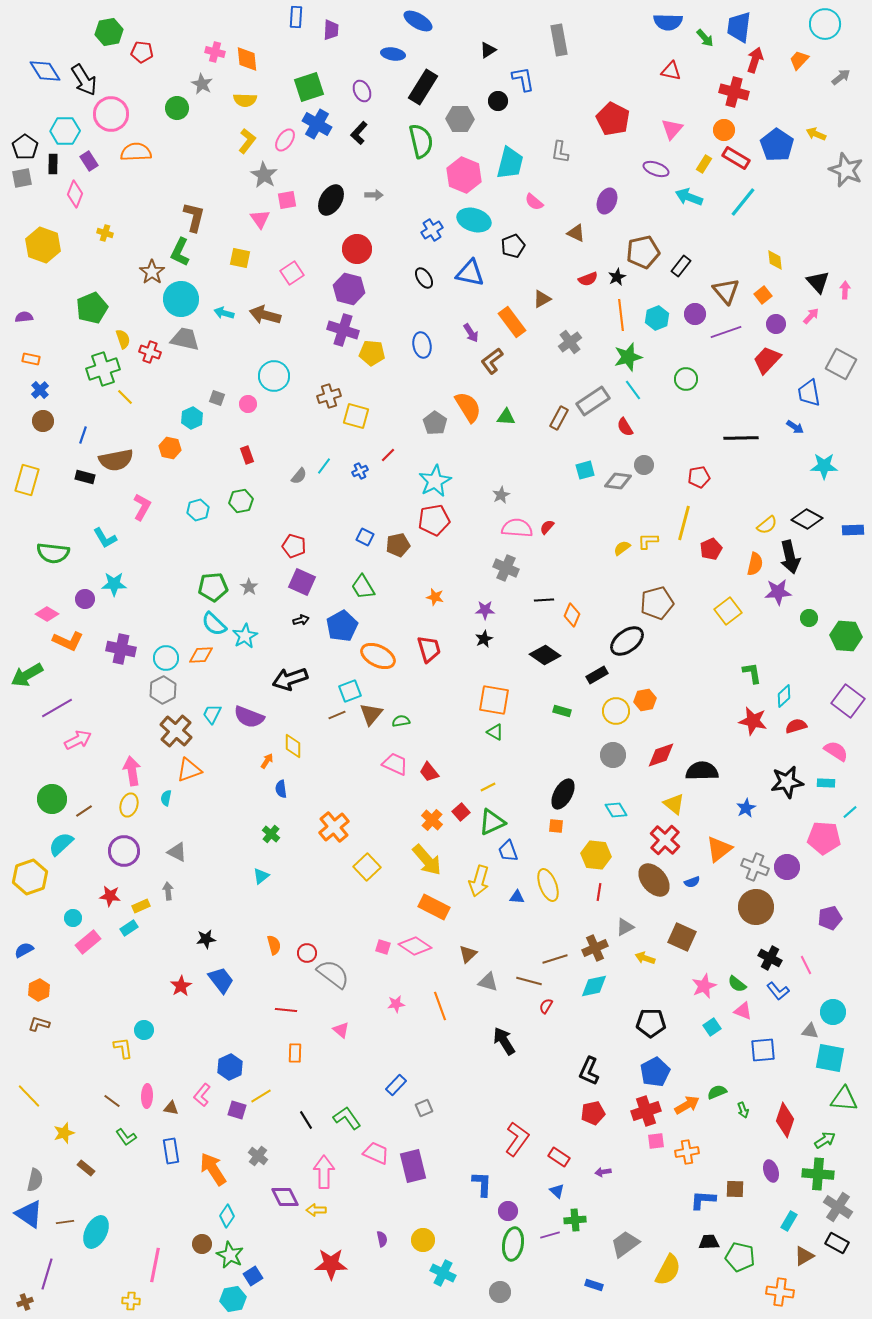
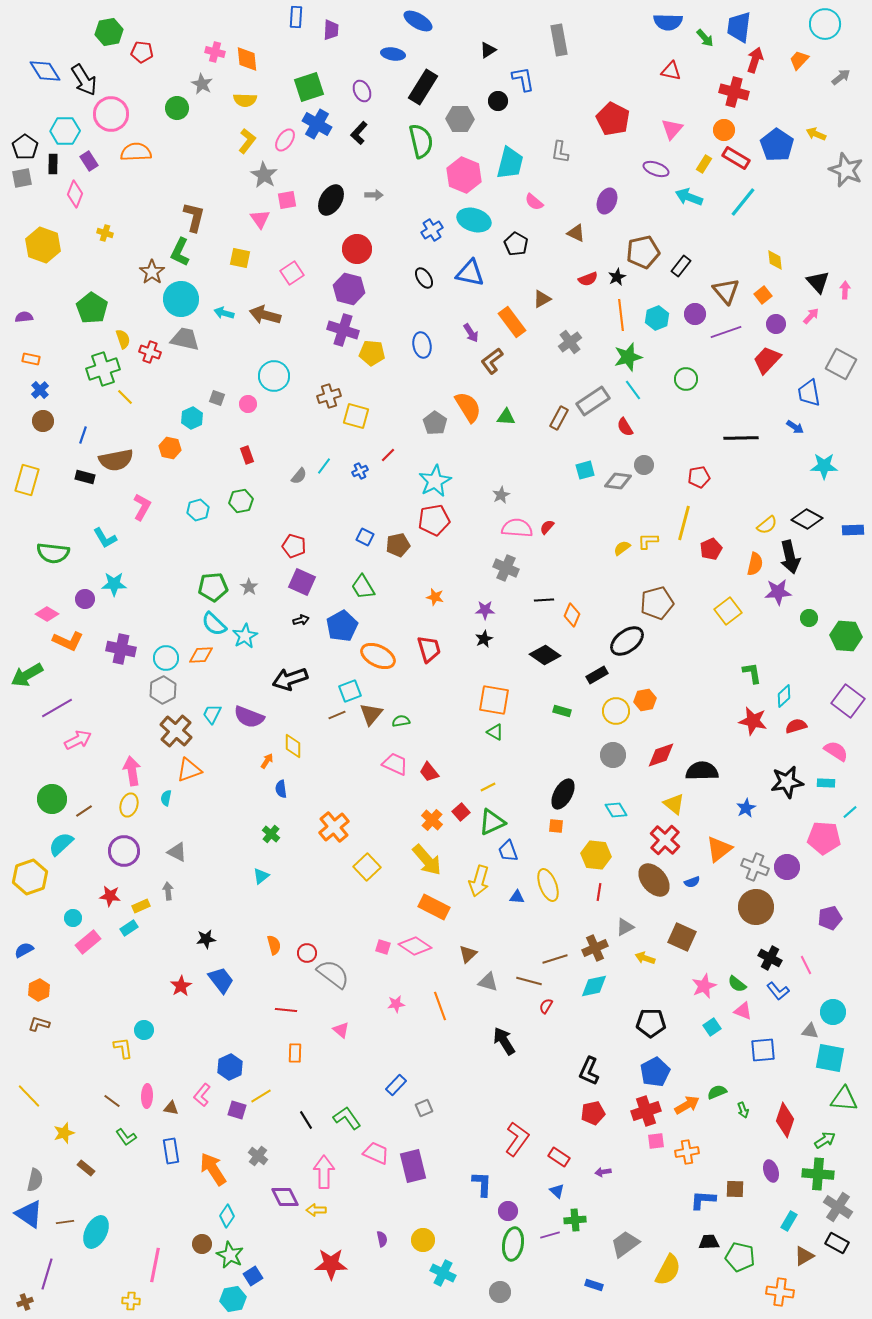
black pentagon at (513, 246): moved 3 px right, 2 px up; rotated 20 degrees counterclockwise
green pentagon at (92, 308): rotated 16 degrees counterclockwise
